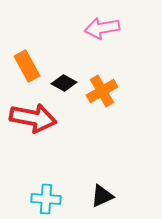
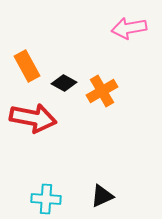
pink arrow: moved 27 px right
